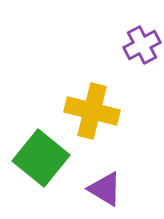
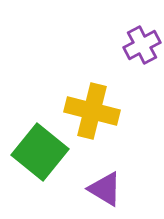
green square: moved 1 px left, 6 px up
